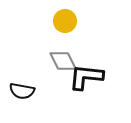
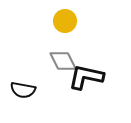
black L-shape: rotated 6 degrees clockwise
black semicircle: moved 1 px right, 1 px up
